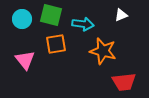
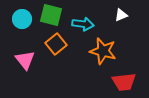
orange square: rotated 30 degrees counterclockwise
